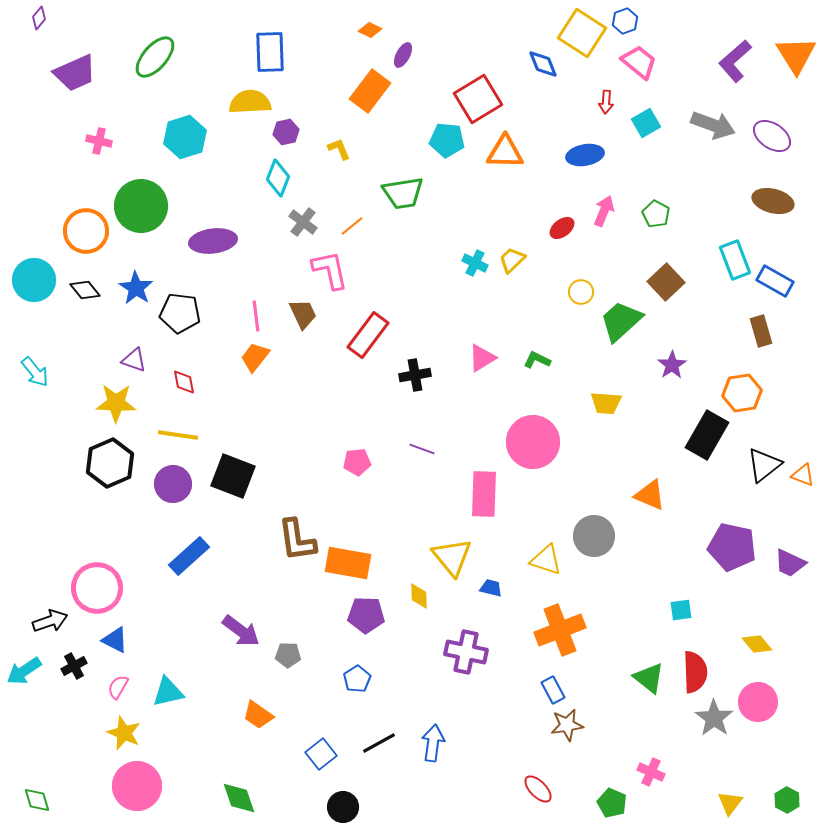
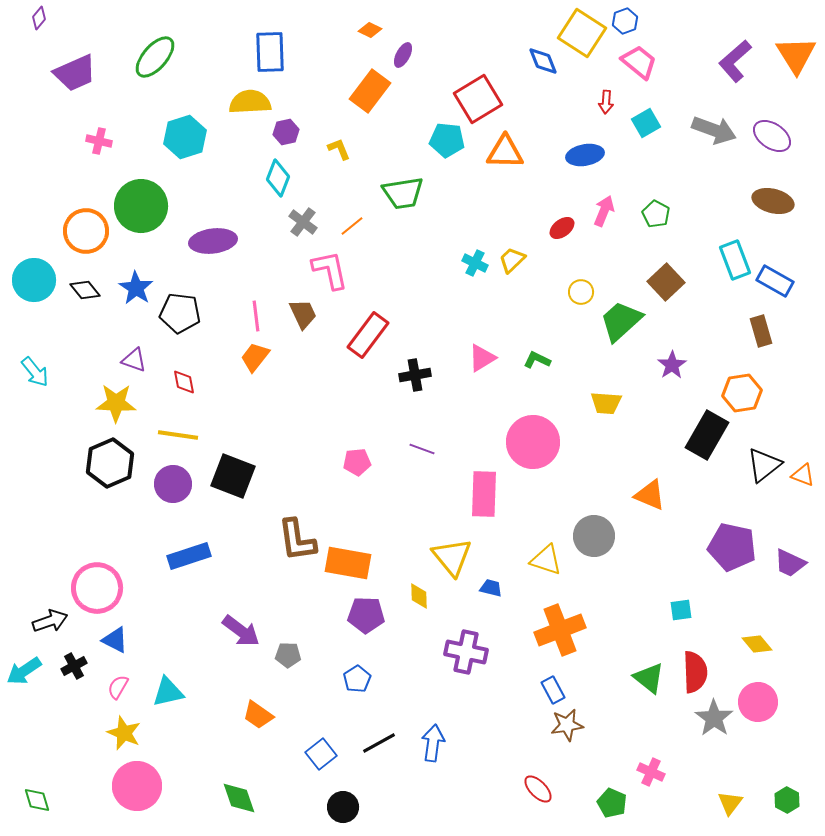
blue diamond at (543, 64): moved 3 px up
gray arrow at (713, 125): moved 1 px right, 5 px down
blue rectangle at (189, 556): rotated 24 degrees clockwise
